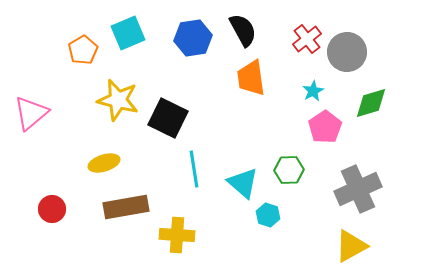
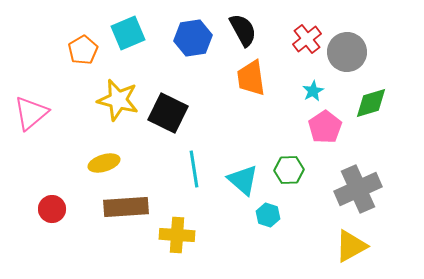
black square: moved 5 px up
cyan triangle: moved 3 px up
brown rectangle: rotated 6 degrees clockwise
